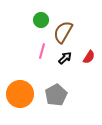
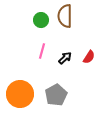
brown semicircle: moved 2 px right, 16 px up; rotated 30 degrees counterclockwise
